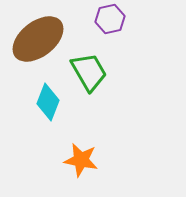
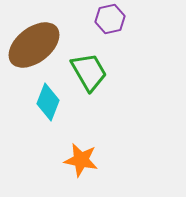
brown ellipse: moved 4 px left, 6 px down
